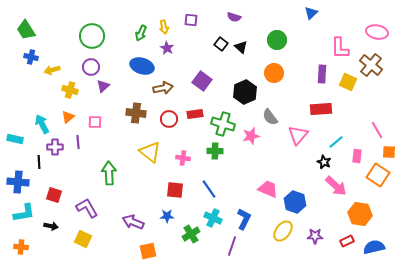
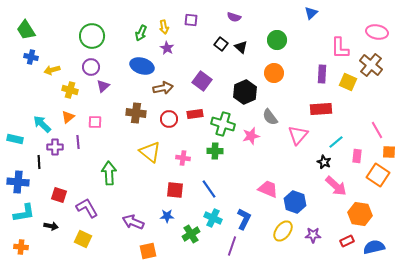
cyan arrow at (42, 124): rotated 18 degrees counterclockwise
red square at (54, 195): moved 5 px right
purple star at (315, 236): moved 2 px left, 1 px up
